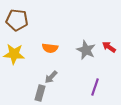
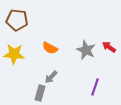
orange semicircle: rotated 21 degrees clockwise
